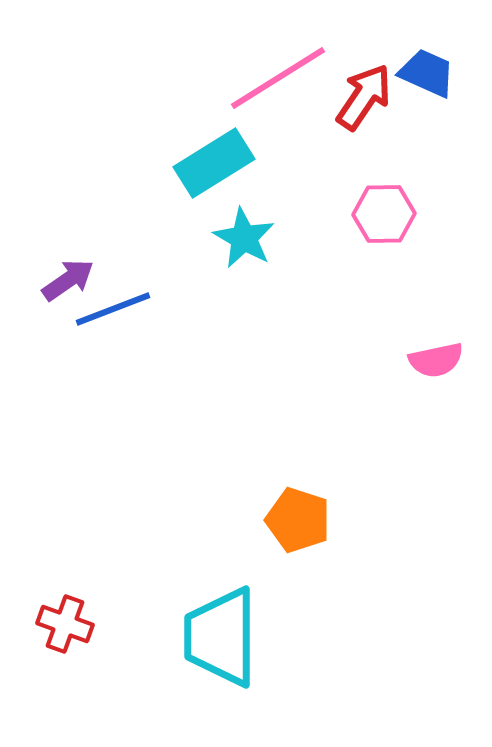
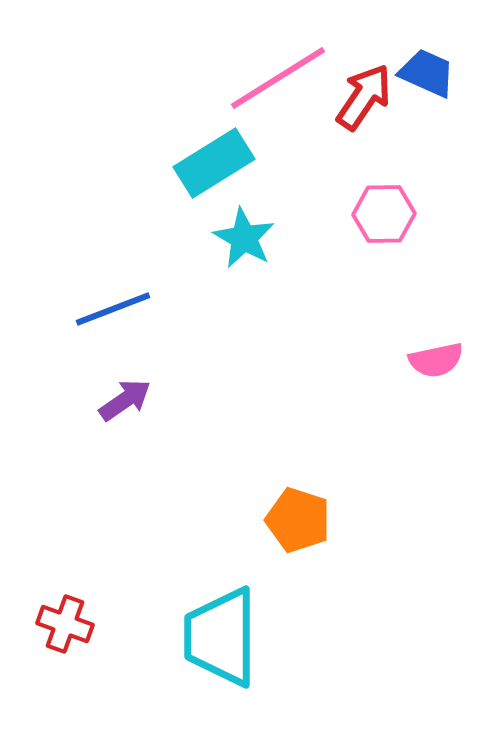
purple arrow: moved 57 px right, 120 px down
